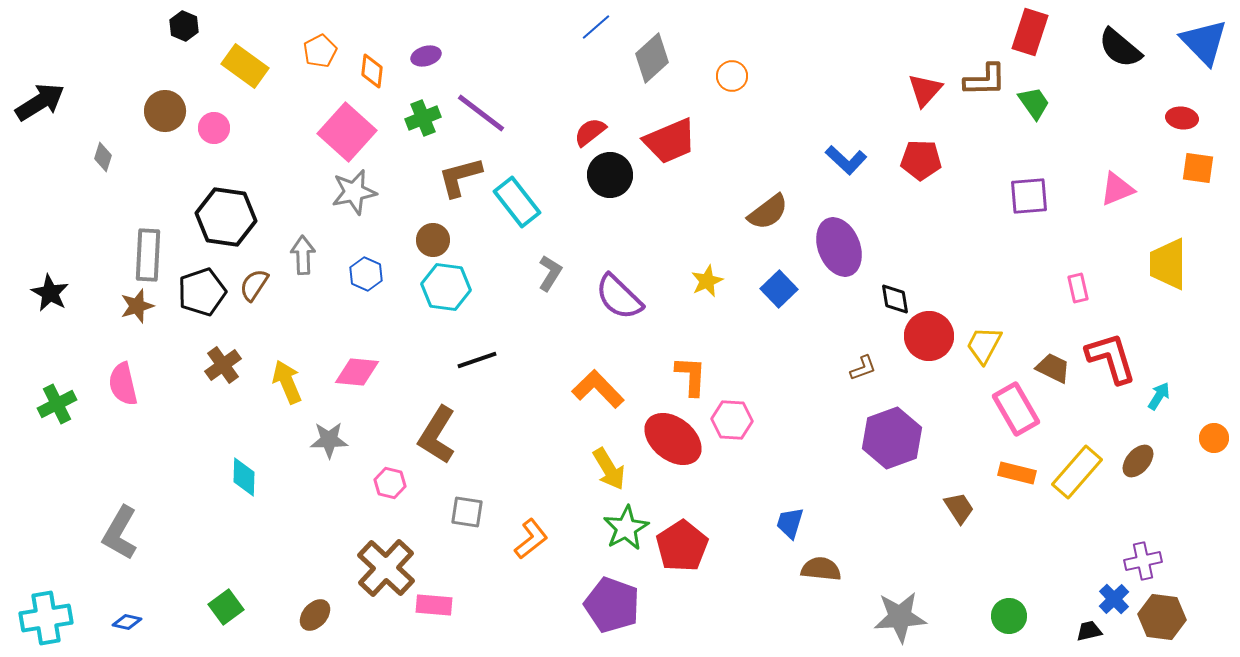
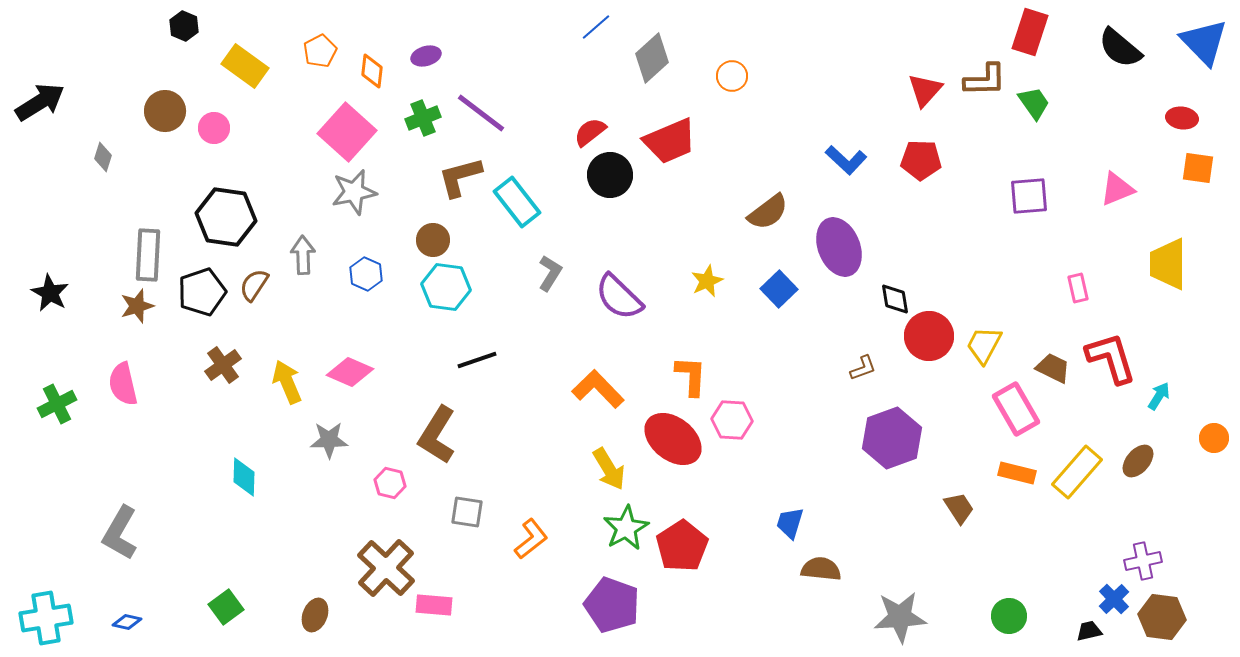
pink diamond at (357, 372): moved 7 px left; rotated 18 degrees clockwise
brown ellipse at (315, 615): rotated 20 degrees counterclockwise
